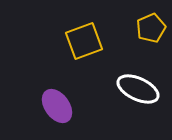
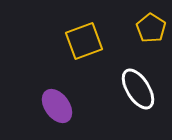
yellow pentagon: rotated 16 degrees counterclockwise
white ellipse: rotated 33 degrees clockwise
